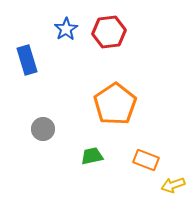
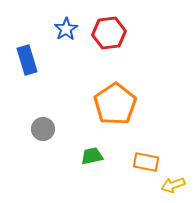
red hexagon: moved 1 px down
orange rectangle: moved 2 px down; rotated 10 degrees counterclockwise
